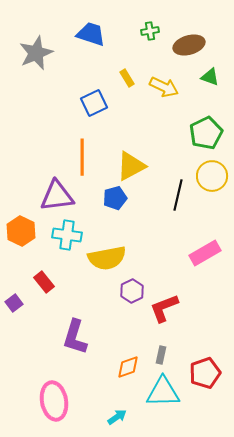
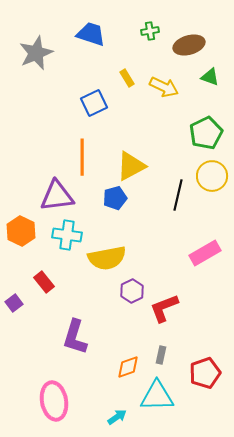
cyan triangle: moved 6 px left, 4 px down
